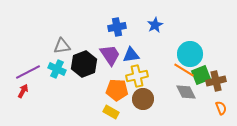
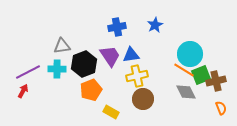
purple trapezoid: moved 1 px down
cyan cross: rotated 24 degrees counterclockwise
orange pentagon: moved 26 px left; rotated 25 degrees counterclockwise
